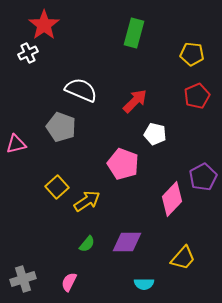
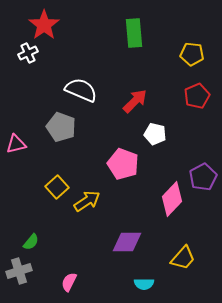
green rectangle: rotated 20 degrees counterclockwise
green semicircle: moved 56 px left, 2 px up
gray cross: moved 4 px left, 8 px up
